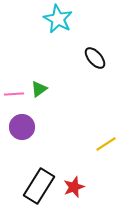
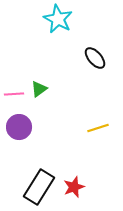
purple circle: moved 3 px left
yellow line: moved 8 px left, 16 px up; rotated 15 degrees clockwise
black rectangle: moved 1 px down
